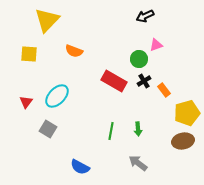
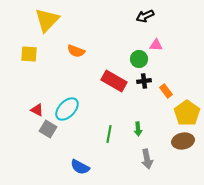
pink triangle: rotated 24 degrees clockwise
orange semicircle: moved 2 px right
black cross: rotated 24 degrees clockwise
orange rectangle: moved 2 px right, 1 px down
cyan ellipse: moved 10 px right, 13 px down
red triangle: moved 11 px right, 8 px down; rotated 40 degrees counterclockwise
yellow pentagon: rotated 20 degrees counterclockwise
green line: moved 2 px left, 3 px down
gray arrow: moved 9 px right, 4 px up; rotated 138 degrees counterclockwise
